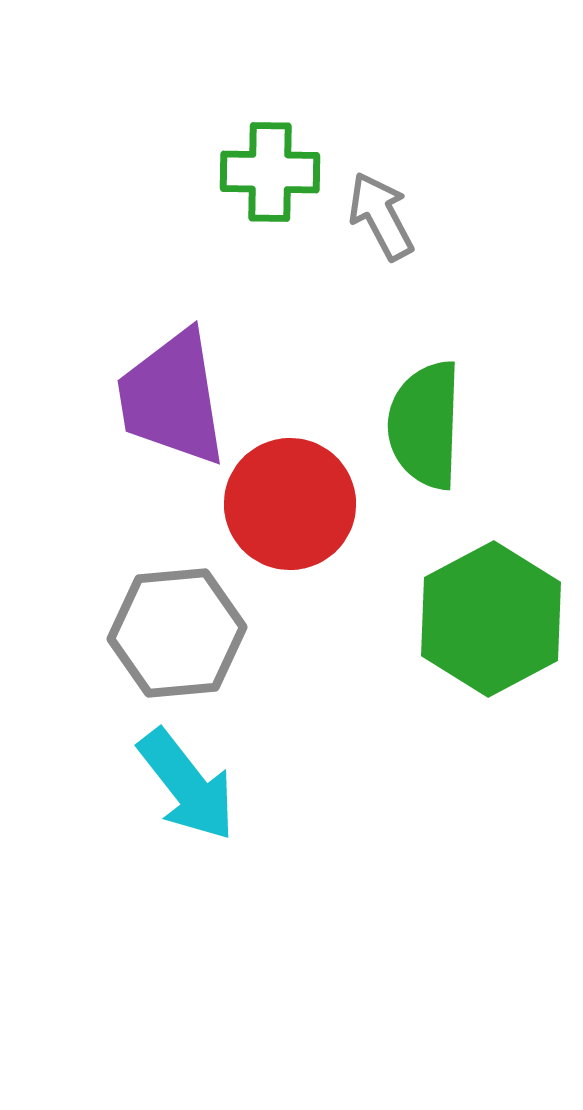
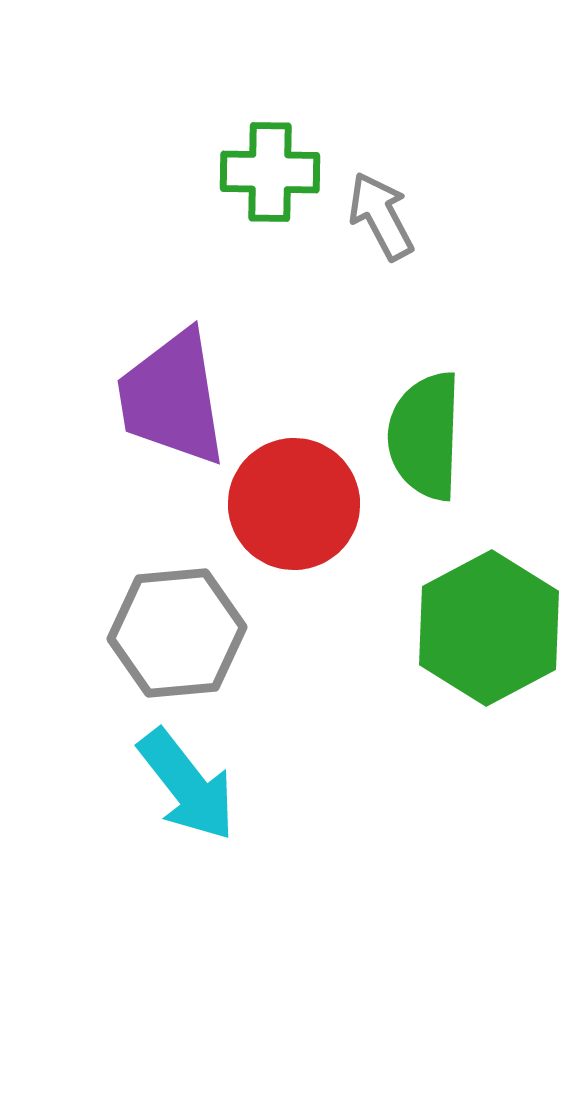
green semicircle: moved 11 px down
red circle: moved 4 px right
green hexagon: moved 2 px left, 9 px down
